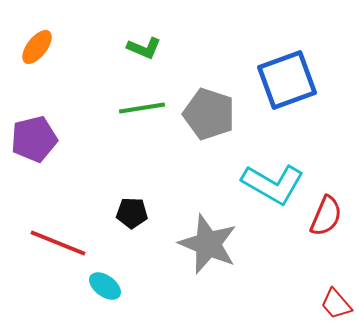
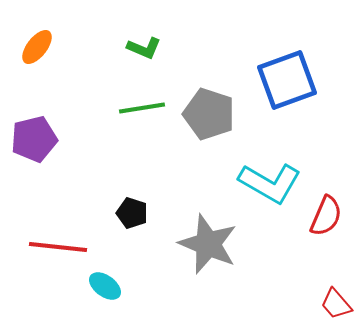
cyan L-shape: moved 3 px left, 1 px up
black pentagon: rotated 16 degrees clockwise
red line: moved 4 px down; rotated 16 degrees counterclockwise
